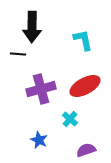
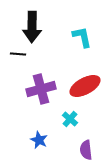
cyan L-shape: moved 1 px left, 3 px up
purple semicircle: rotated 78 degrees counterclockwise
